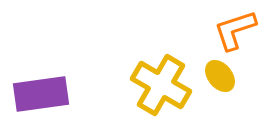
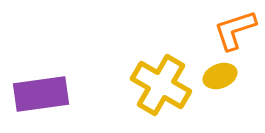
yellow ellipse: rotated 72 degrees counterclockwise
